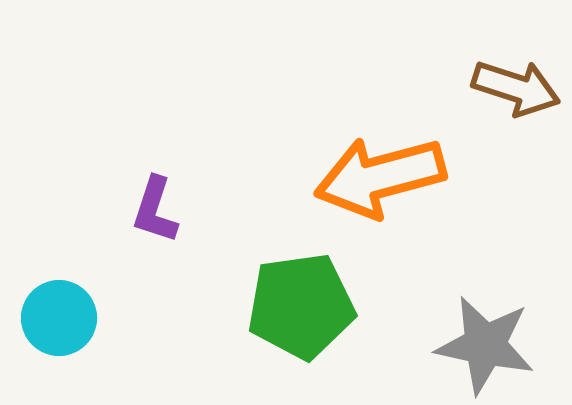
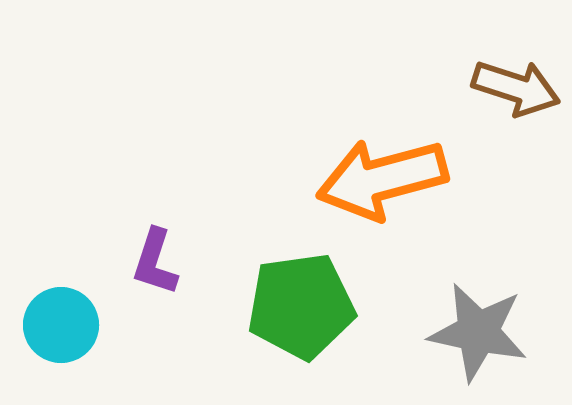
orange arrow: moved 2 px right, 2 px down
purple L-shape: moved 52 px down
cyan circle: moved 2 px right, 7 px down
gray star: moved 7 px left, 13 px up
